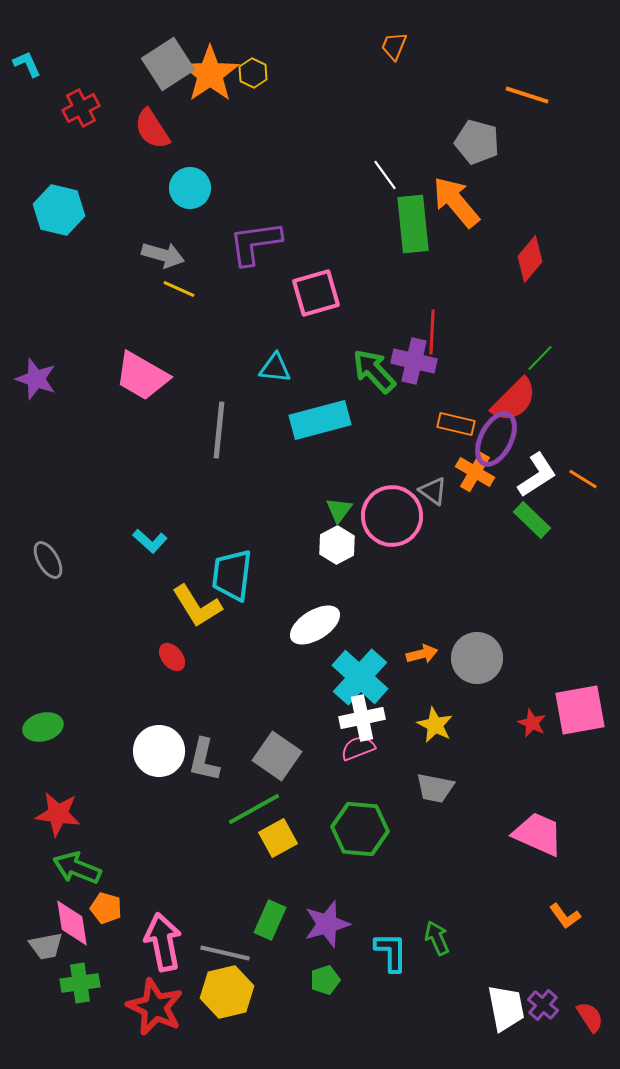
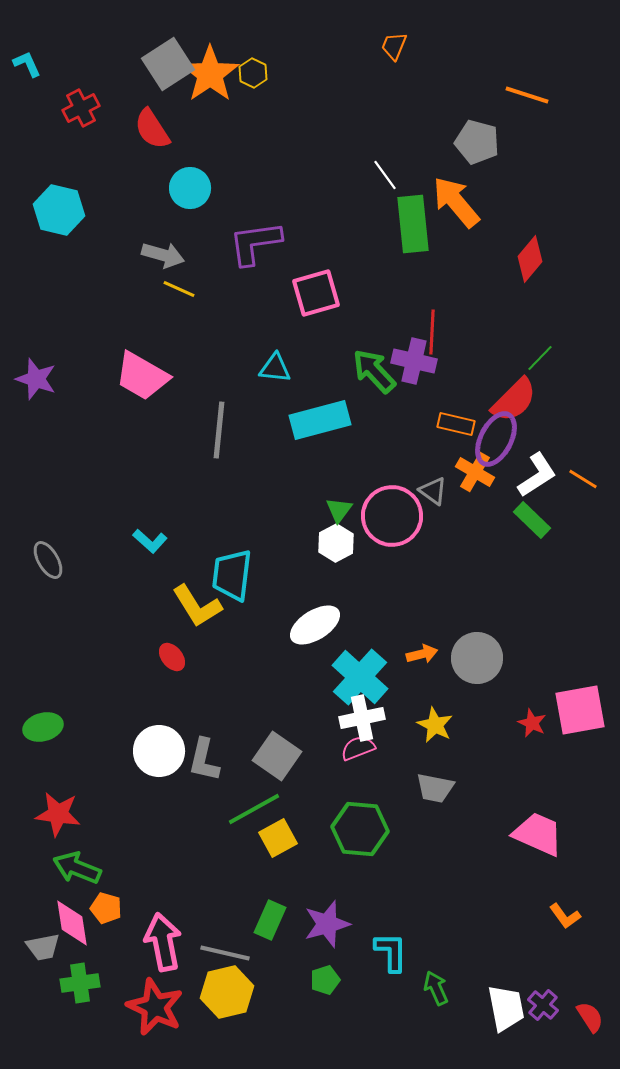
white hexagon at (337, 545): moved 1 px left, 2 px up
green arrow at (437, 938): moved 1 px left, 50 px down
gray trapezoid at (46, 946): moved 3 px left, 1 px down
